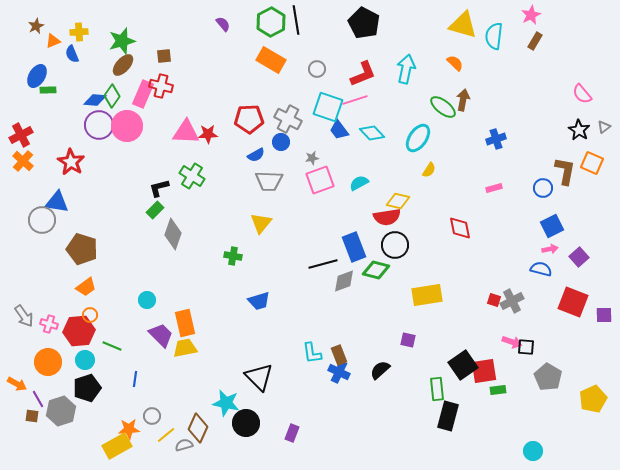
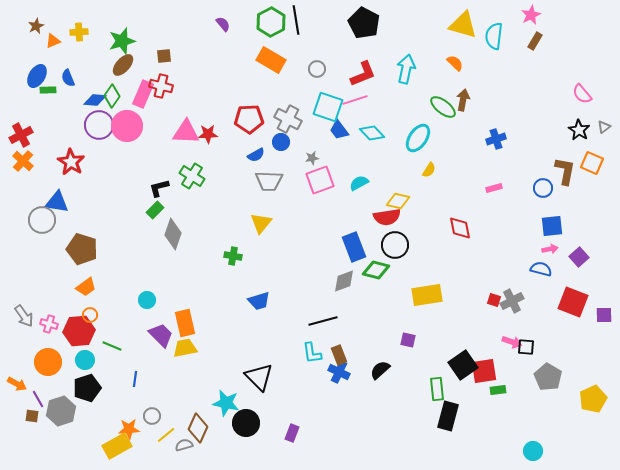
blue semicircle at (72, 54): moved 4 px left, 24 px down
blue square at (552, 226): rotated 20 degrees clockwise
black line at (323, 264): moved 57 px down
